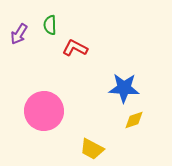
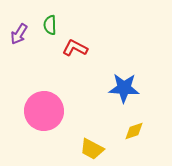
yellow diamond: moved 11 px down
